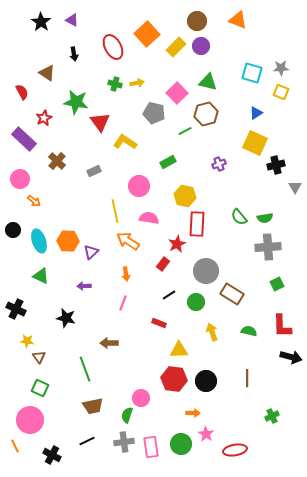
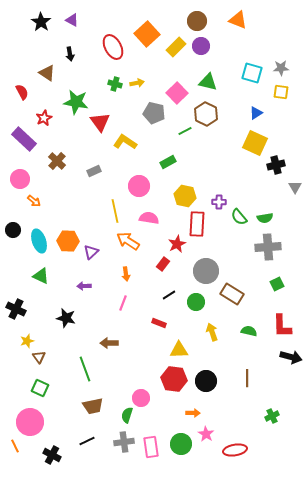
black arrow at (74, 54): moved 4 px left
yellow square at (281, 92): rotated 14 degrees counterclockwise
brown hexagon at (206, 114): rotated 20 degrees counterclockwise
purple cross at (219, 164): moved 38 px down; rotated 24 degrees clockwise
yellow star at (27, 341): rotated 24 degrees counterclockwise
pink circle at (30, 420): moved 2 px down
